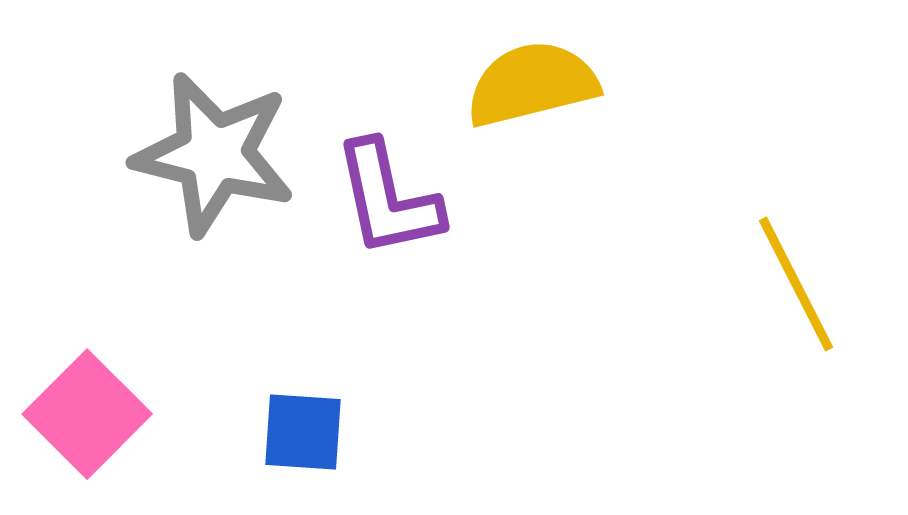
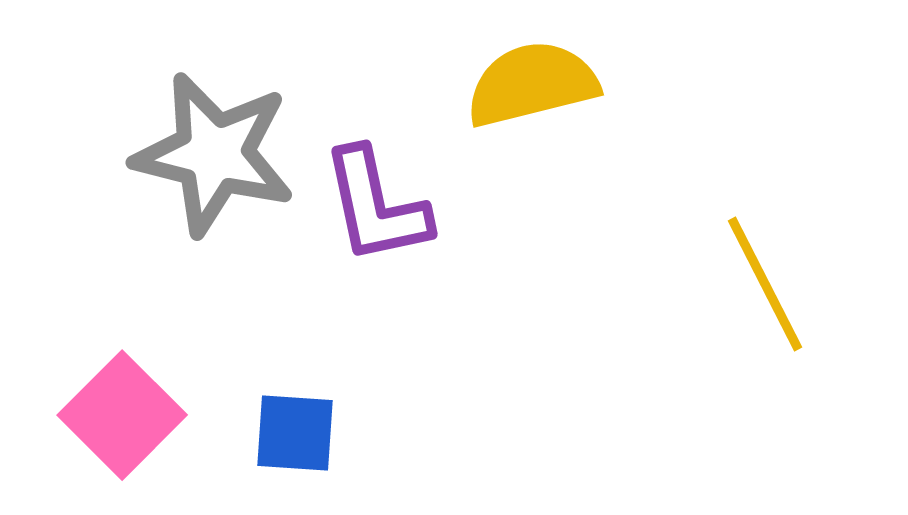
purple L-shape: moved 12 px left, 7 px down
yellow line: moved 31 px left
pink square: moved 35 px right, 1 px down
blue square: moved 8 px left, 1 px down
